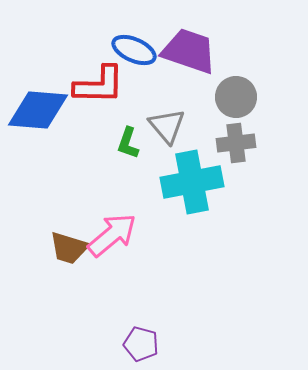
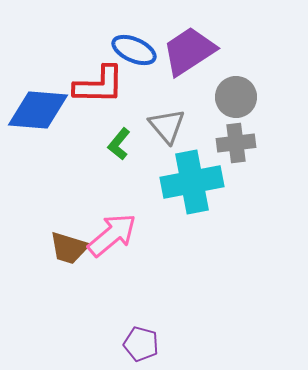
purple trapezoid: rotated 52 degrees counterclockwise
green L-shape: moved 9 px left, 1 px down; rotated 20 degrees clockwise
